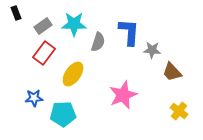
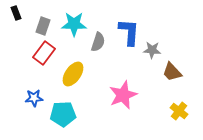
gray rectangle: rotated 36 degrees counterclockwise
